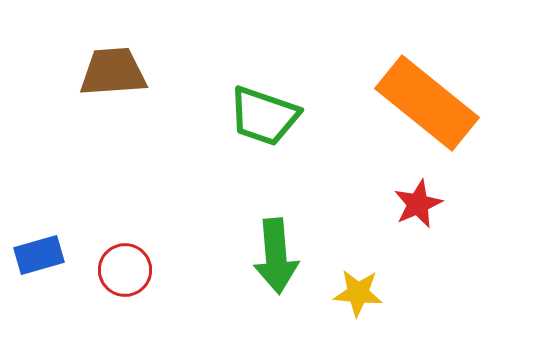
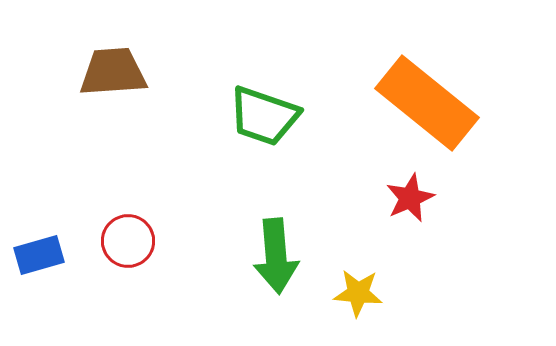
red star: moved 8 px left, 6 px up
red circle: moved 3 px right, 29 px up
